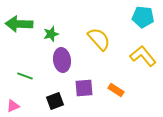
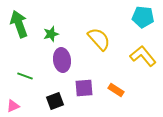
green arrow: rotated 68 degrees clockwise
